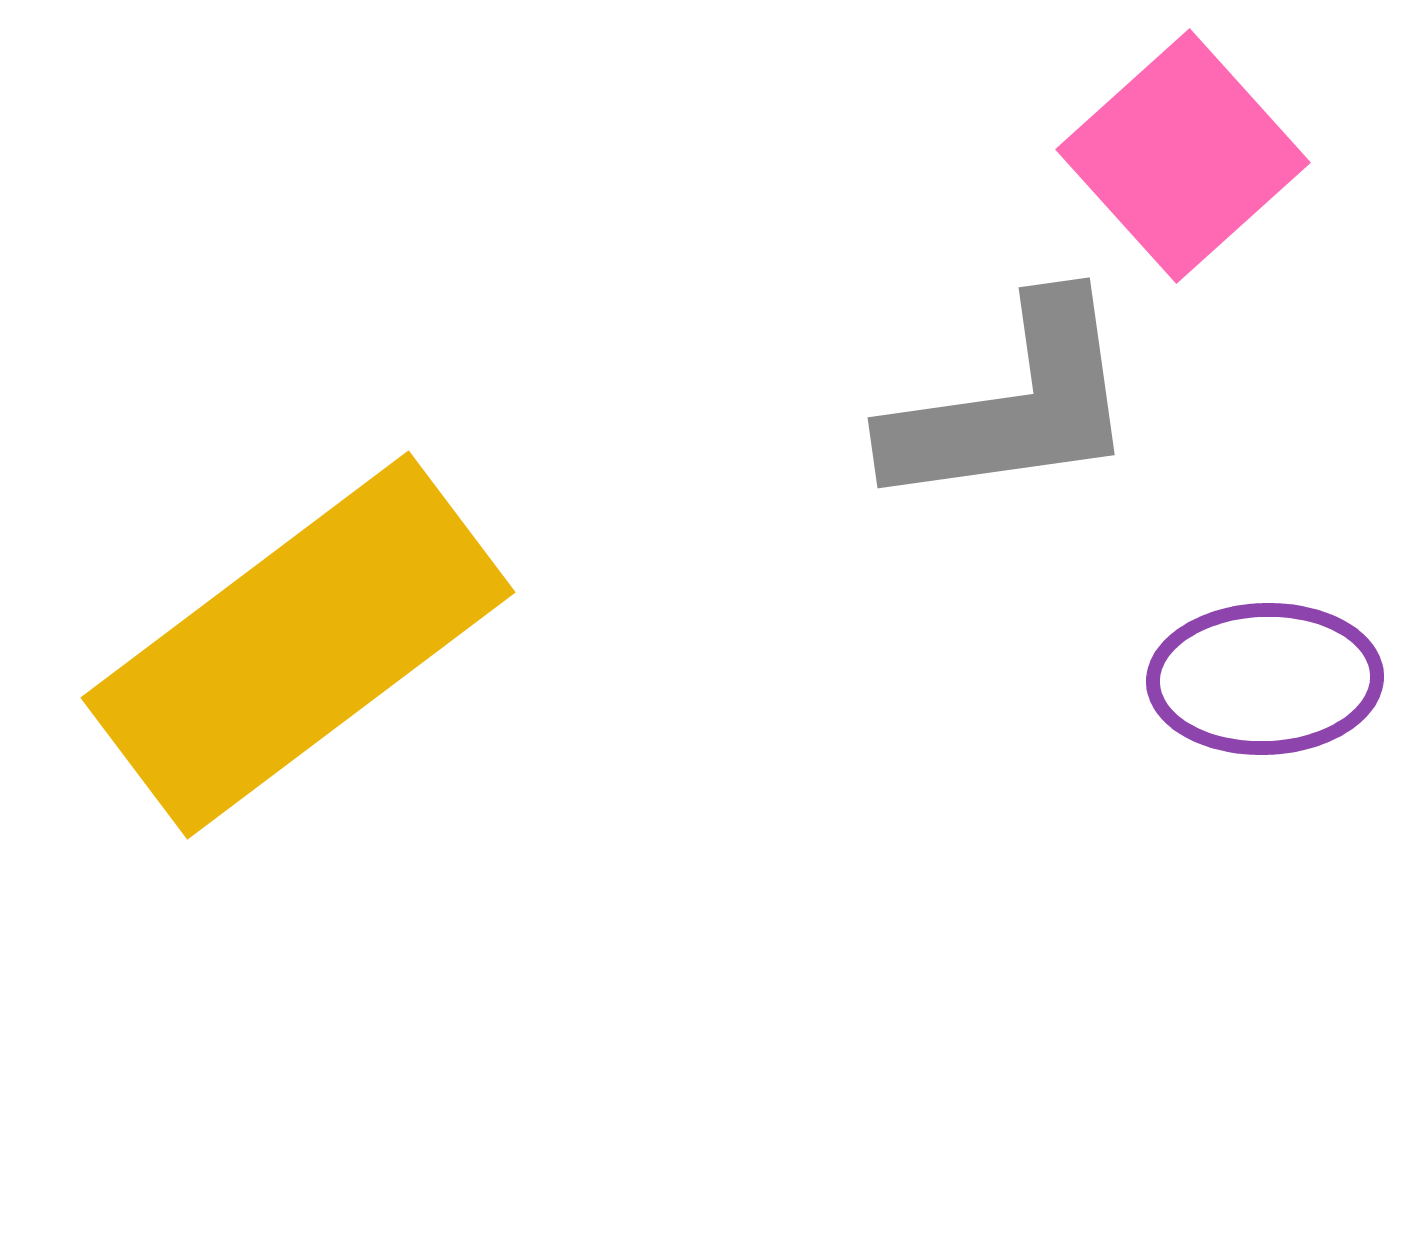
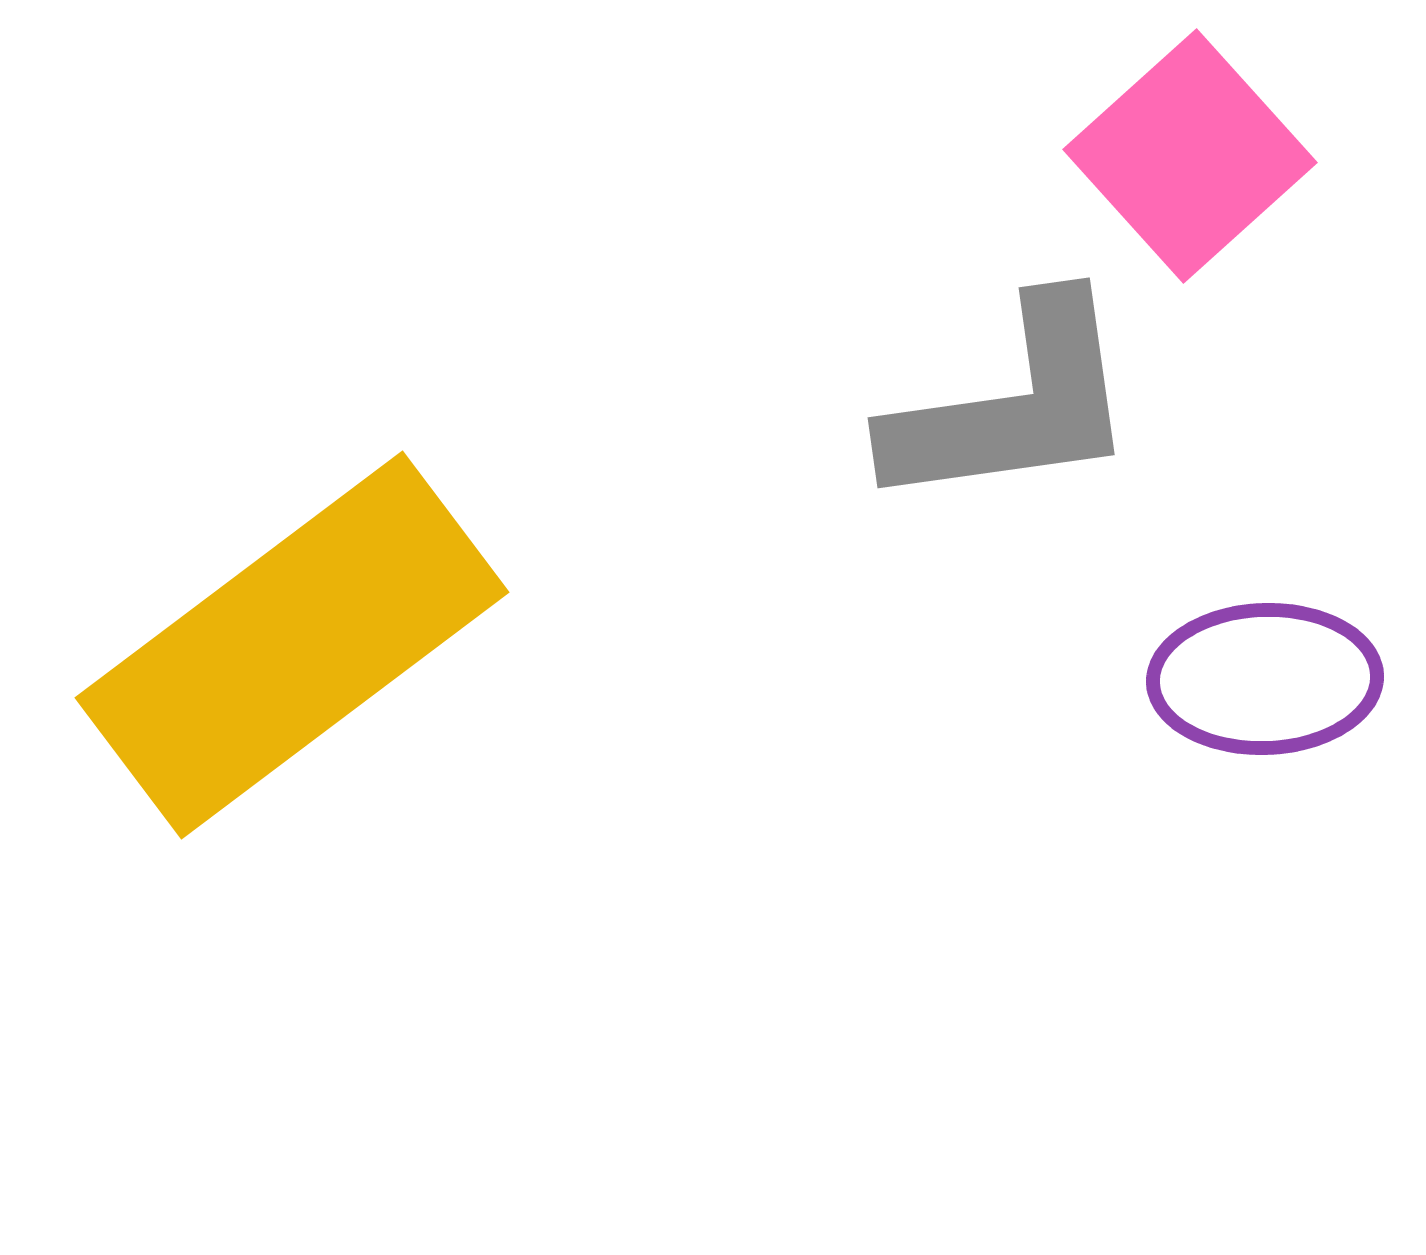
pink square: moved 7 px right
yellow rectangle: moved 6 px left
